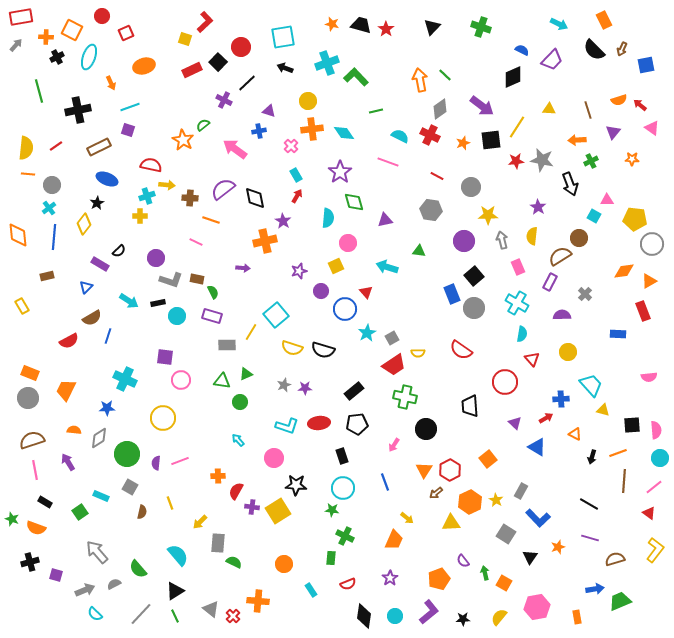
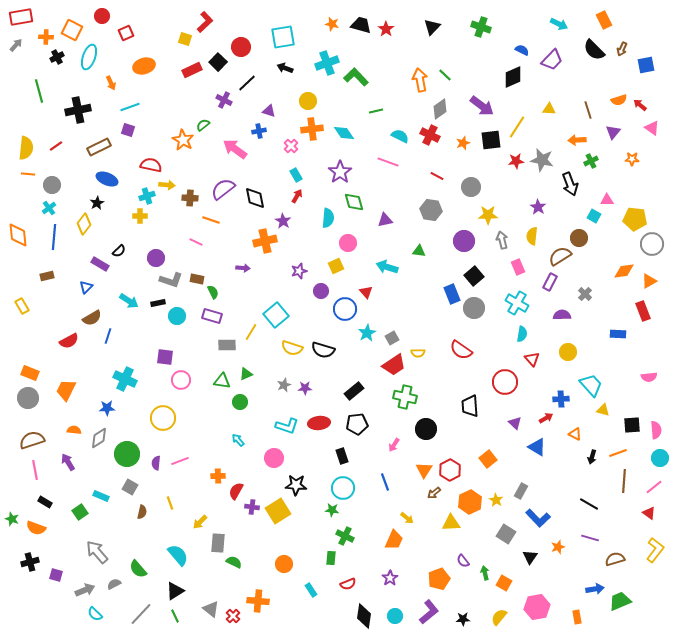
brown arrow at (436, 493): moved 2 px left
